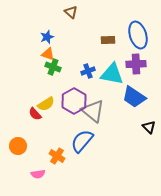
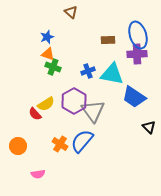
purple cross: moved 1 px right, 10 px up
gray triangle: rotated 15 degrees clockwise
orange cross: moved 3 px right, 12 px up
